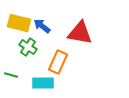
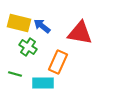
green line: moved 4 px right, 1 px up
